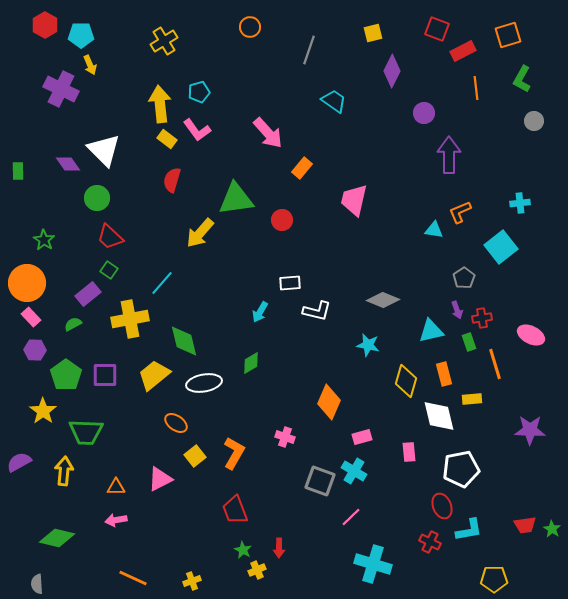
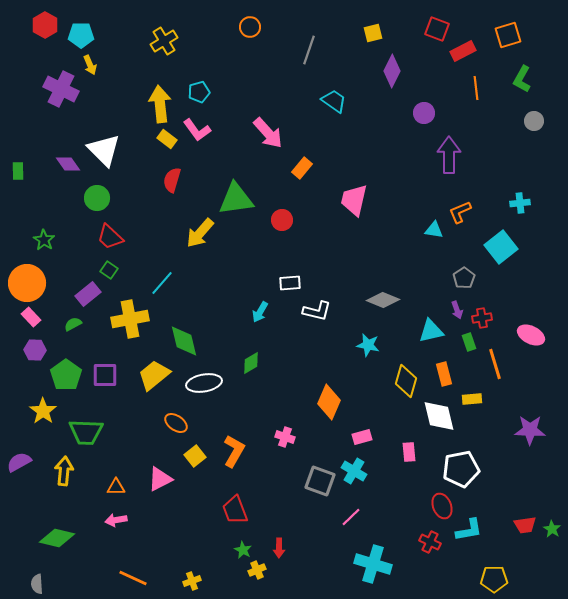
orange L-shape at (234, 453): moved 2 px up
